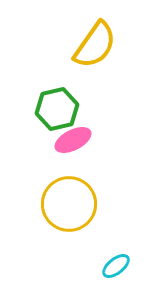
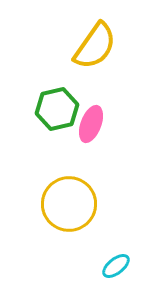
yellow semicircle: moved 1 px down
pink ellipse: moved 18 px right, 16 px up; rotated 42 degrees counterclockwise
